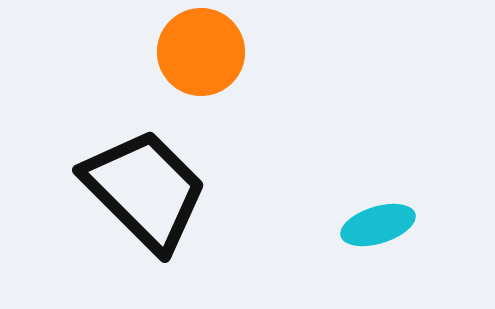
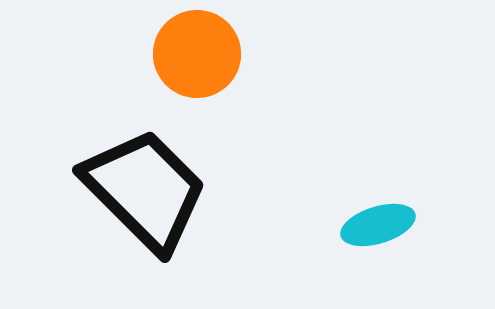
orange circle: moved 4 px left, 2 px down
